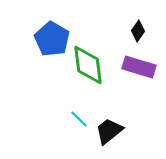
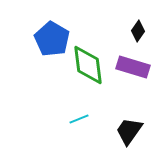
purple rectangle: moved 6 px left
cyan line: rotated 66 degrees counterclockwise
black trapezoid: moved 20 px right; rotated 16 degrees counterclockwise
